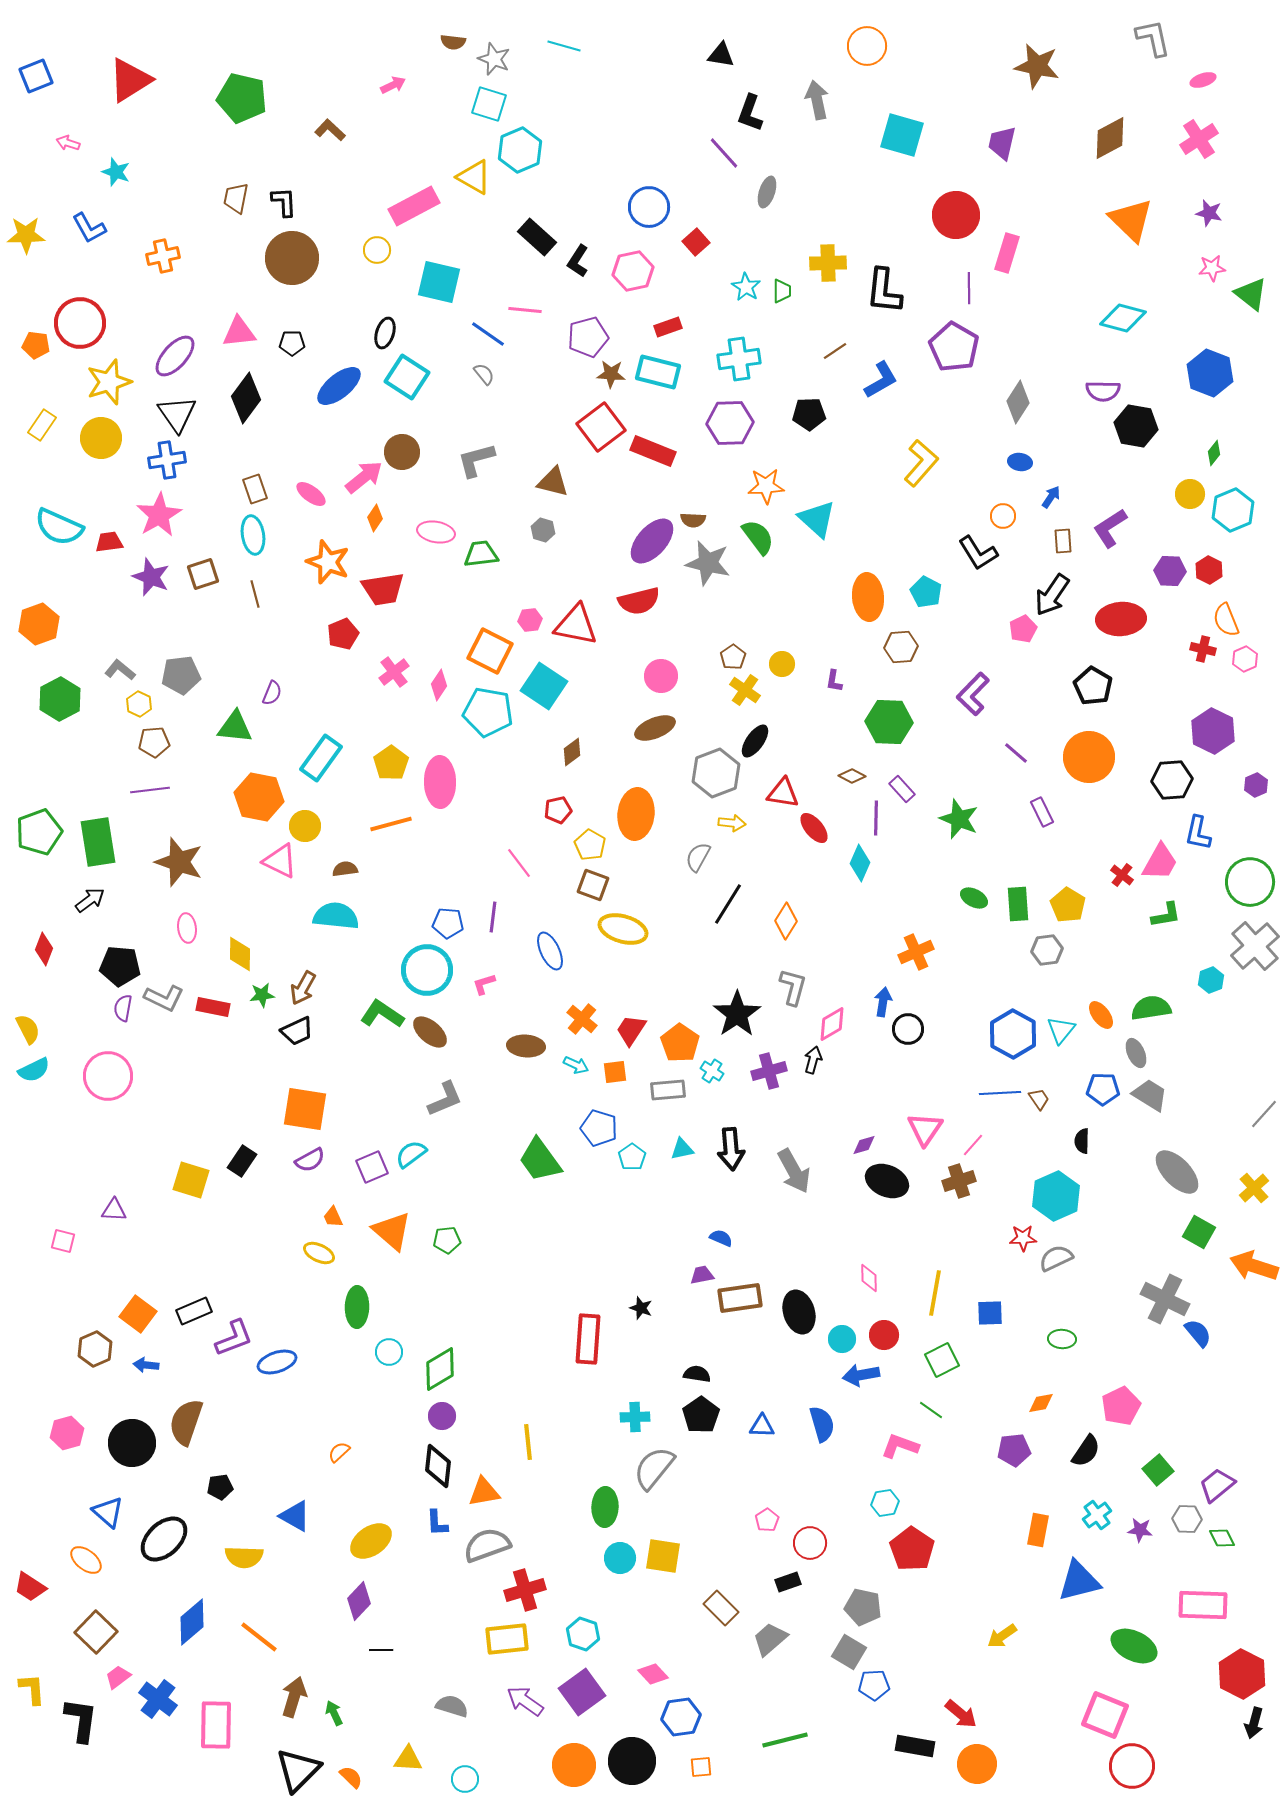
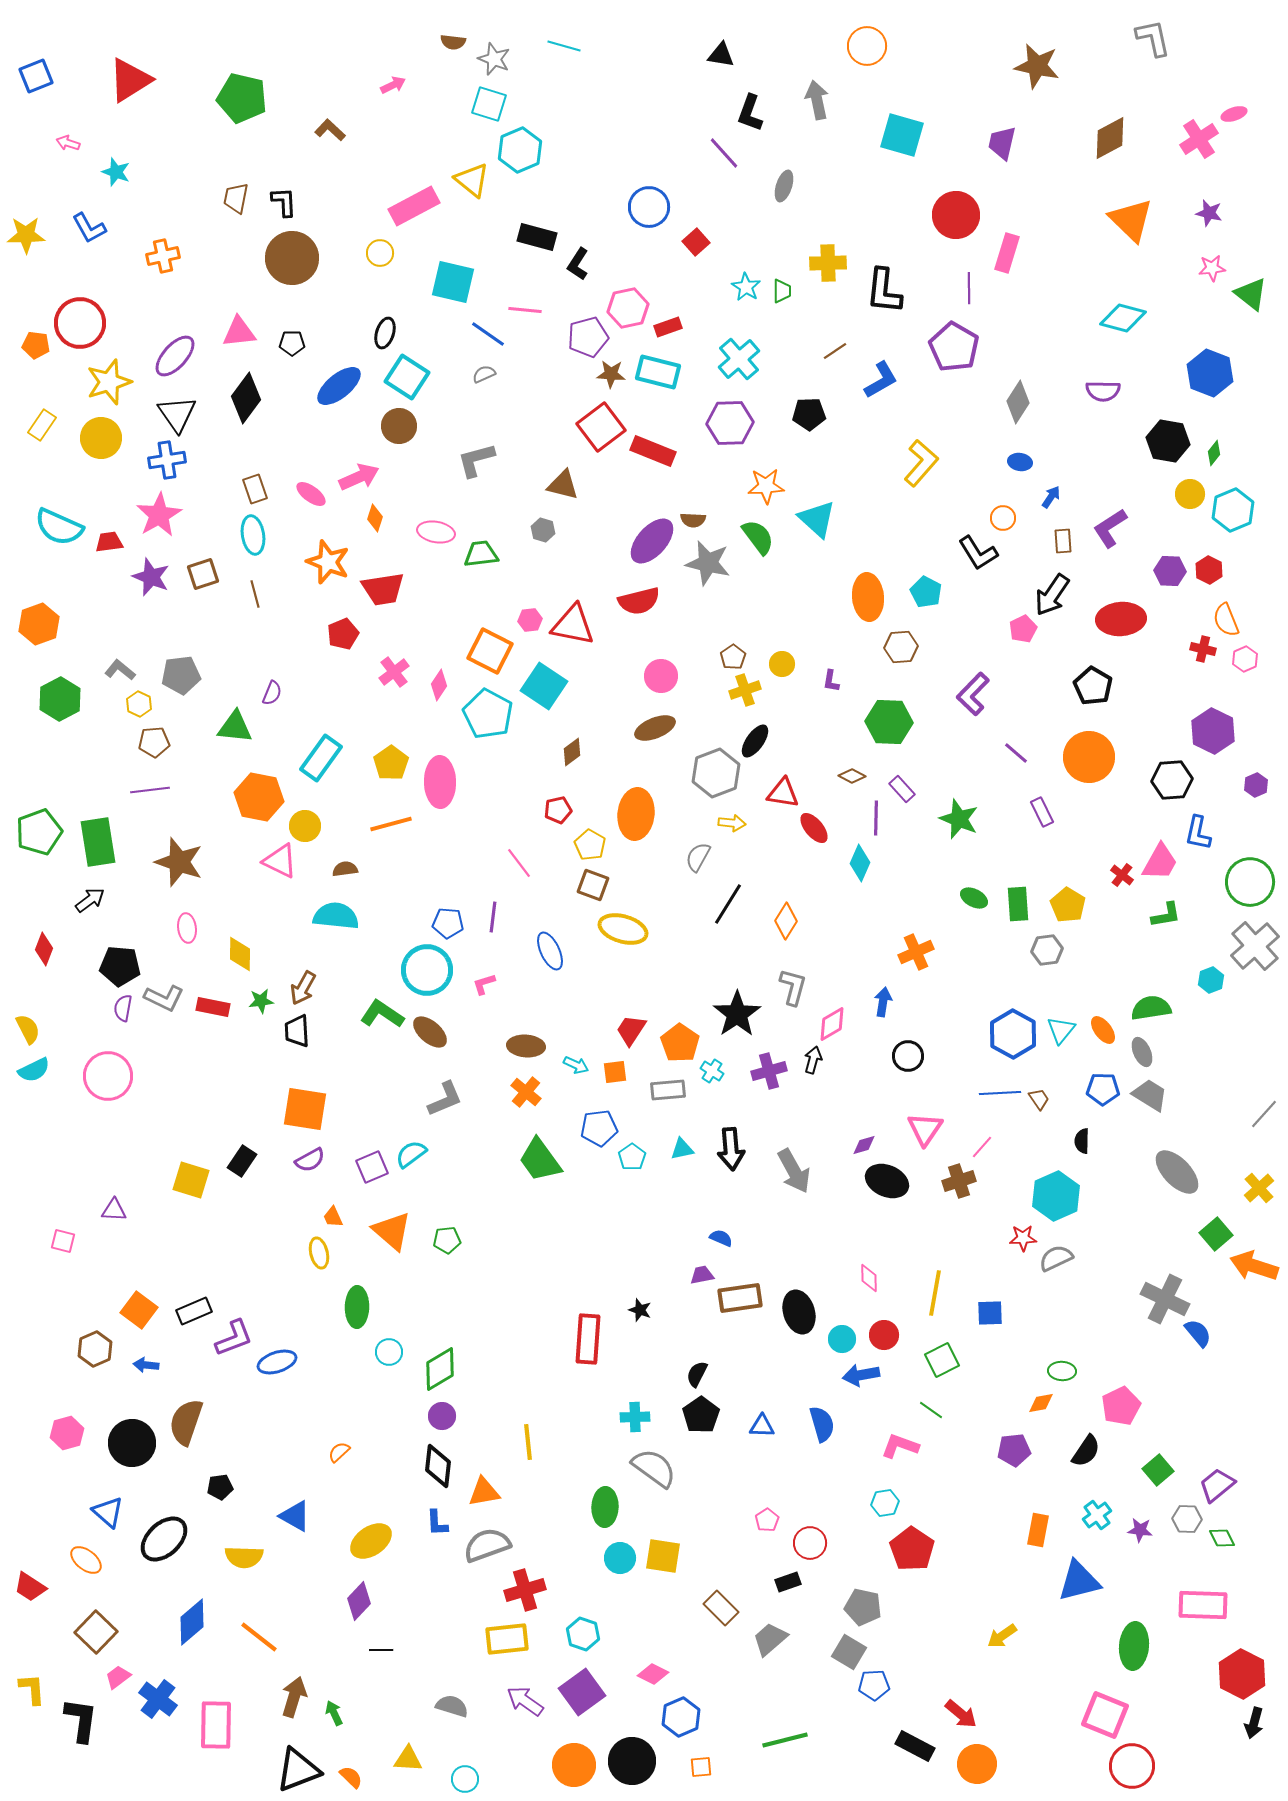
pink ellipse at (1203, 80): moved 31 px right, 34 px down
yellow triangle at (474, 177): moved 2 px left, 3 px down; rotated 9 degrees clockwise
gray ellipse at (767, 192): moved 17 px right, 6 px up
black rectangle at (537, 237): rotated 27 degrees counterclockwise
yellow circle at (377, 250): moved 3 px right, 3 px down
black L-shape at (578, 261): moved 3 px down
pink hexagon at (633, 271): moved 5 px left, 37 px down
cyan square at (439, 282): moved 14 px right
cyan cross at (739, 359): rotated 33 degrees counterclockwise
gray semicircle at (484, 374): rotated 75 degrees counterclockwise
black hexagon at (1136, 426): moved 32 px right, 15 px down
brown circle at (402, 452): moved 3 px left, 26 px up
pink arrow at (364, 477): moved 5 px left; rotated 15 degrees clockwise
brown triangle at (553, 482): moved 10 px right, 3 px down
orange circle at (1003, 516): moved 2 px down
orange diamond at (375, 518): rotated 16 degrees counterclockwise
red triangle at (576, 625): moved 3 px left
purple L-shape at (834, 681): moved 3 px left
yellow cross at (745, 690): rotated 36 degrees clockwise
cyan pentagon at (488, 712): moved 2 px down; rotated 18 degrees clockwise
green star at (262, 995): moved 1 px left, 6 px down
orange ellipse at (1101, 1015): moved 2 px right, 15 px down
orange cross at (582, 1019): moved 56 px left, 73 px down
black circle at (908, 1029): moved 27 px down
black trapezoid at (297, 1031): rotated 112 degrees clockwise
gray ellipse at (1136, 1053): moved 6 px right, 1 px up
blue pentagon at (599, 1128): rotated 24 degrees counterclockwise
pink line at (973, 1145): moved 9 px right, 2 px down
yellow cross at (1254, 1188): moved 5 px right
green square at (1199, 1232): moved 17 px right, 2 px down; rotated 20 degrees clockwise
yellow ellipse at (319, 1253): rotated 52 degrees clockwise
black star at (641, 1308): moved 1 px left, 2 px down
orange square at (138, 1314): moved 1 px right, 4 px up
green ellipse at (1062, 1339): moved 32 px down
black semicircle at (697, 1374): rotated 72 degrees counterclockwise
gray semicircle at (654, 1468): rotated 87 degrees clockwise
green ellipse at (1134, 1646): rotated 69 degrees clockwise
pink diamond at (653, 1674): rotated 20 degrees counterclockwise
blue hexagon at (681, 1717): rotated 15 degrees counterclockwise
black rectangle at (915, 1746): rotated 18 degrees clockwise
black triangle at (298, 1770): rotated 24 degrees clockwise
